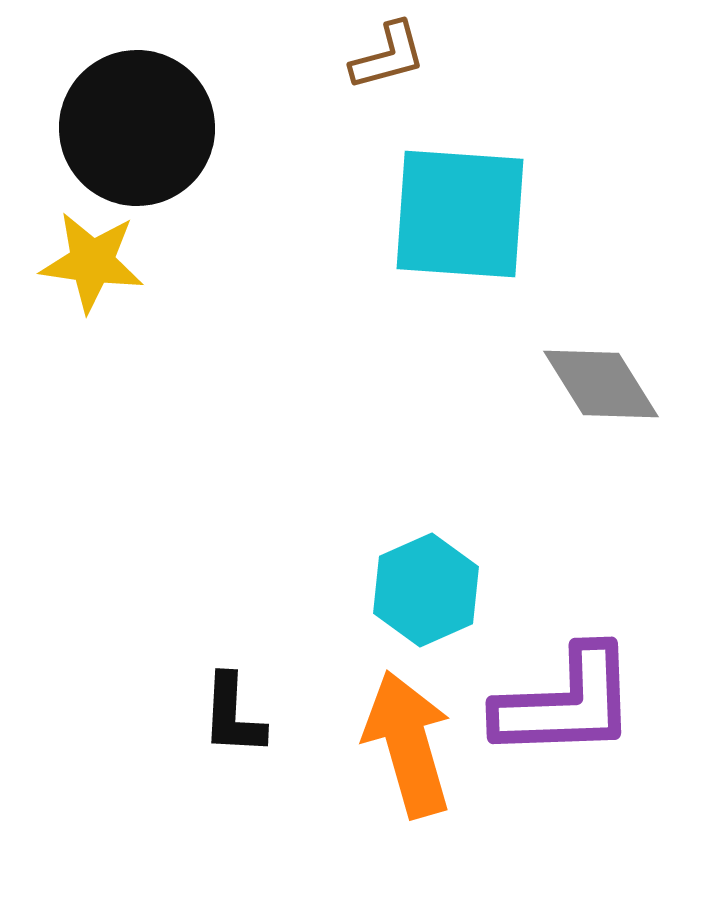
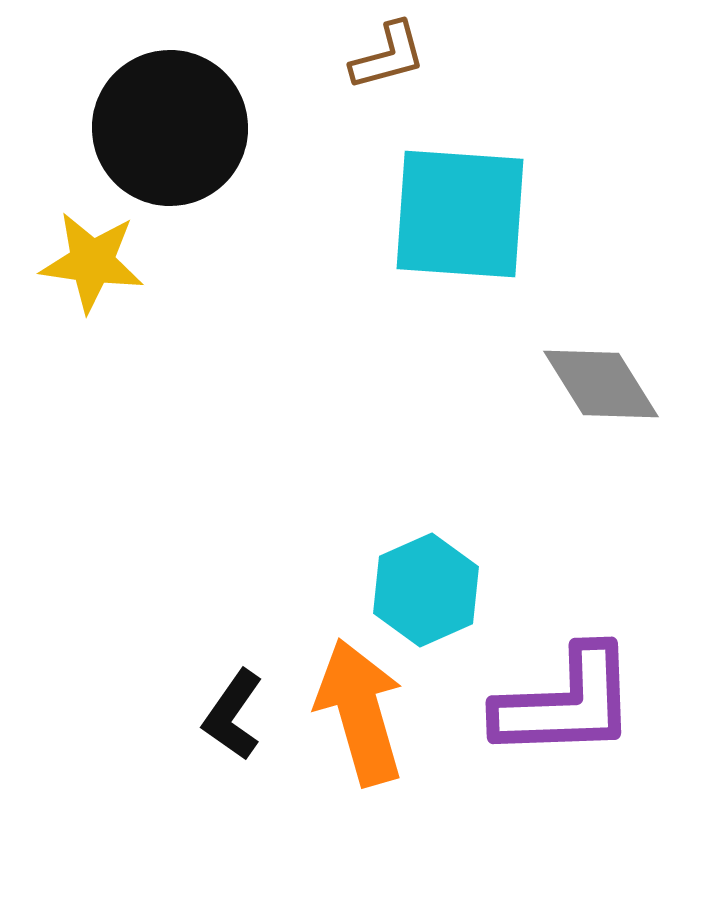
black circle: moved 33 px right
black L-shape: rotated 32 degrees clockwise
orange arrow: moved 48 px left, 32 px up
